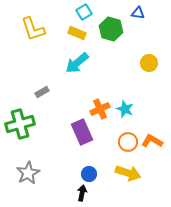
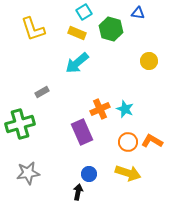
yellow circle: moved 2 px up
gray star: rotated 20 degrees clockwise
black arrow: moved 4 px left, 1 px up
